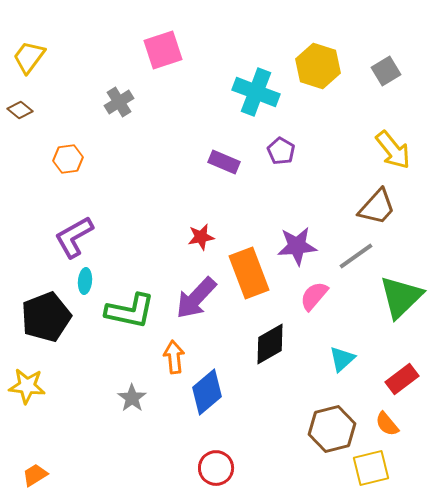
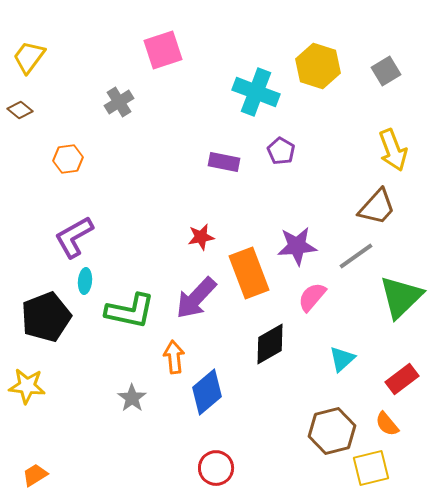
yellow arrow: rotated 18 degrees clockwise
purple rectangle: rotated 12 degrees counterclockwise
pink semicircle: moved 2 px left, 1 px down
brown hexagon: moved 2 px down
